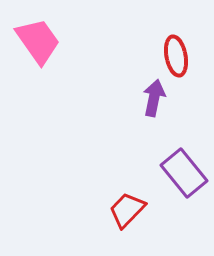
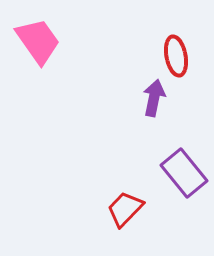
red trapezoid: moved 2 px left, 1 px up
